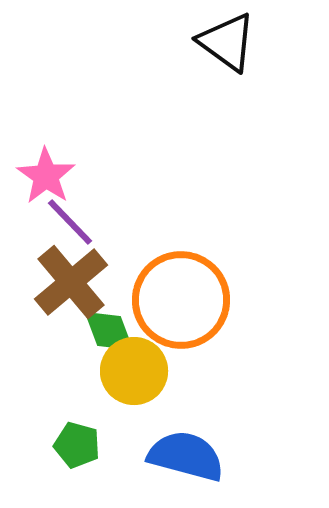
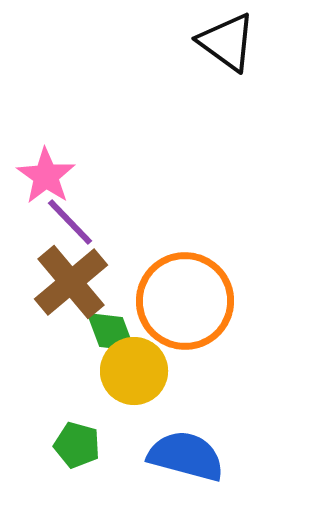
orange circle: moved 4 px right, 1 px down
green diamond: moved 2 px right, 1 px down
